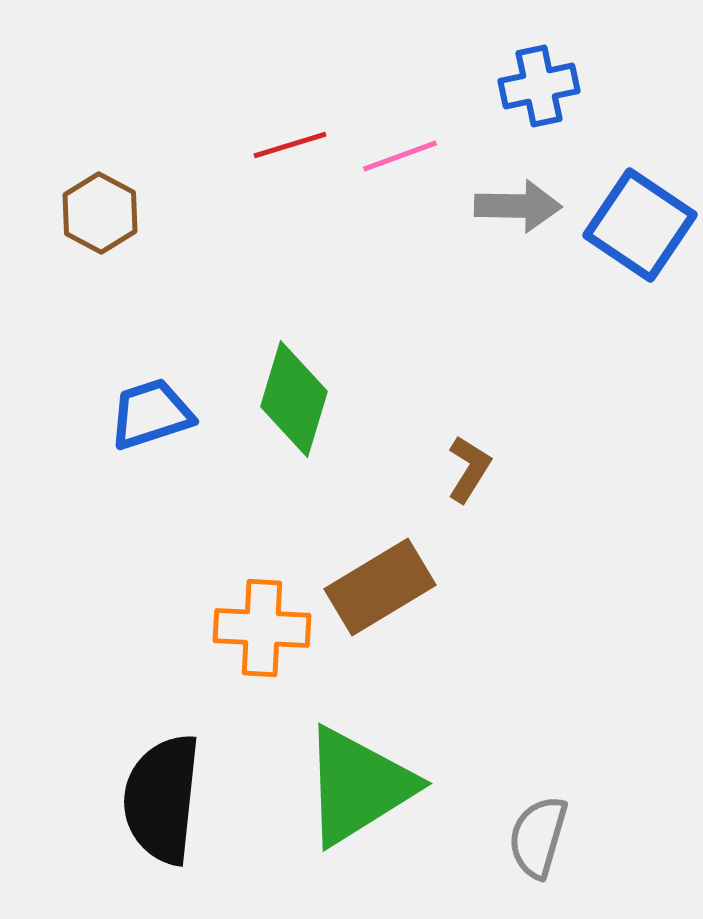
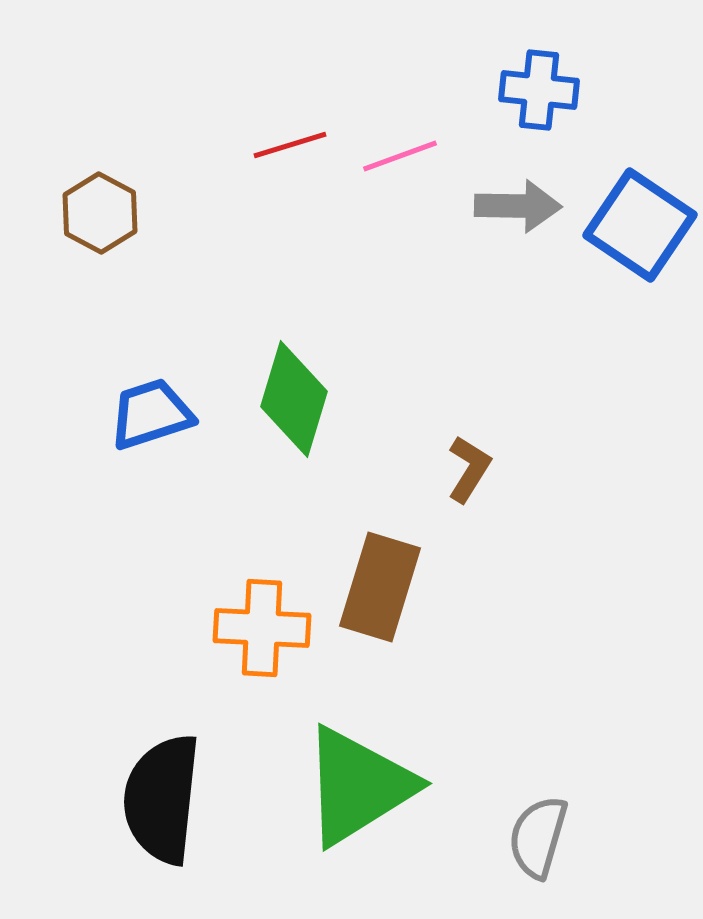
blue cross: moved 4 px down; rotated 18 degrees clockwise
brown rectangle: rotated 42 degrees counterclockwise
